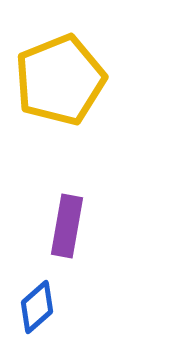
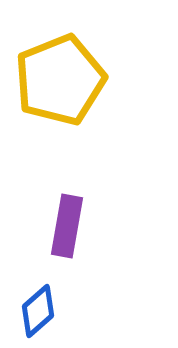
blue diamond: moved 1 px right, 4 px down
